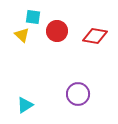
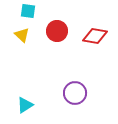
cyan square: moved 5 px left, 6 px up
purple circle: moved 3 px left, 1 px up
